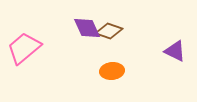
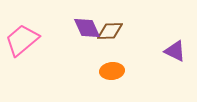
brown diamond: moved 1 px right; rotated 20 degrees counterclockwise
pink trapezoid: moved 2 px left, 8 px up
